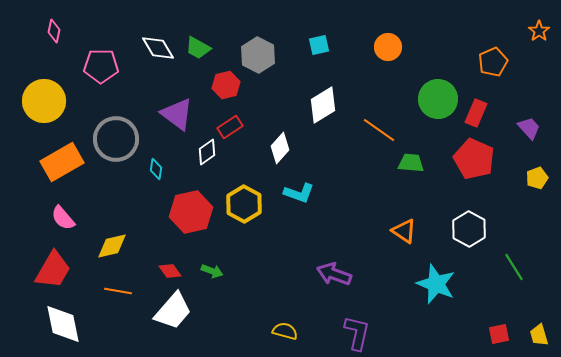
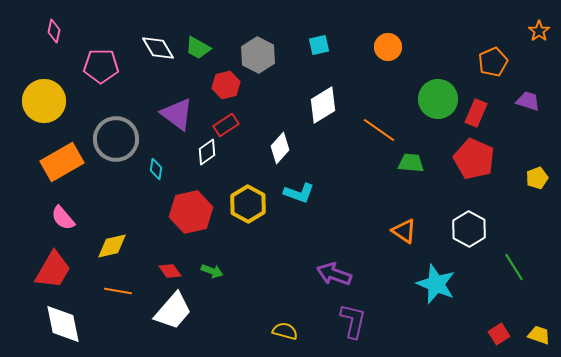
red rectangle at (230, 127): moved 4 px left, 2 px up
purple trapezoid at (529, 128): moved 1 px left, 27 px up; rotated 30 degrees counterclockwise
yellow hexagon at (244, 204): moved 4 px right
purple L-shape at (357, 333): moved 4 px left, 12 px up
red square at (499, 334): rotated 20 degrees counterclockwise
yellow trapezoid at (539, 335): rotated 125 degrees clockwise
